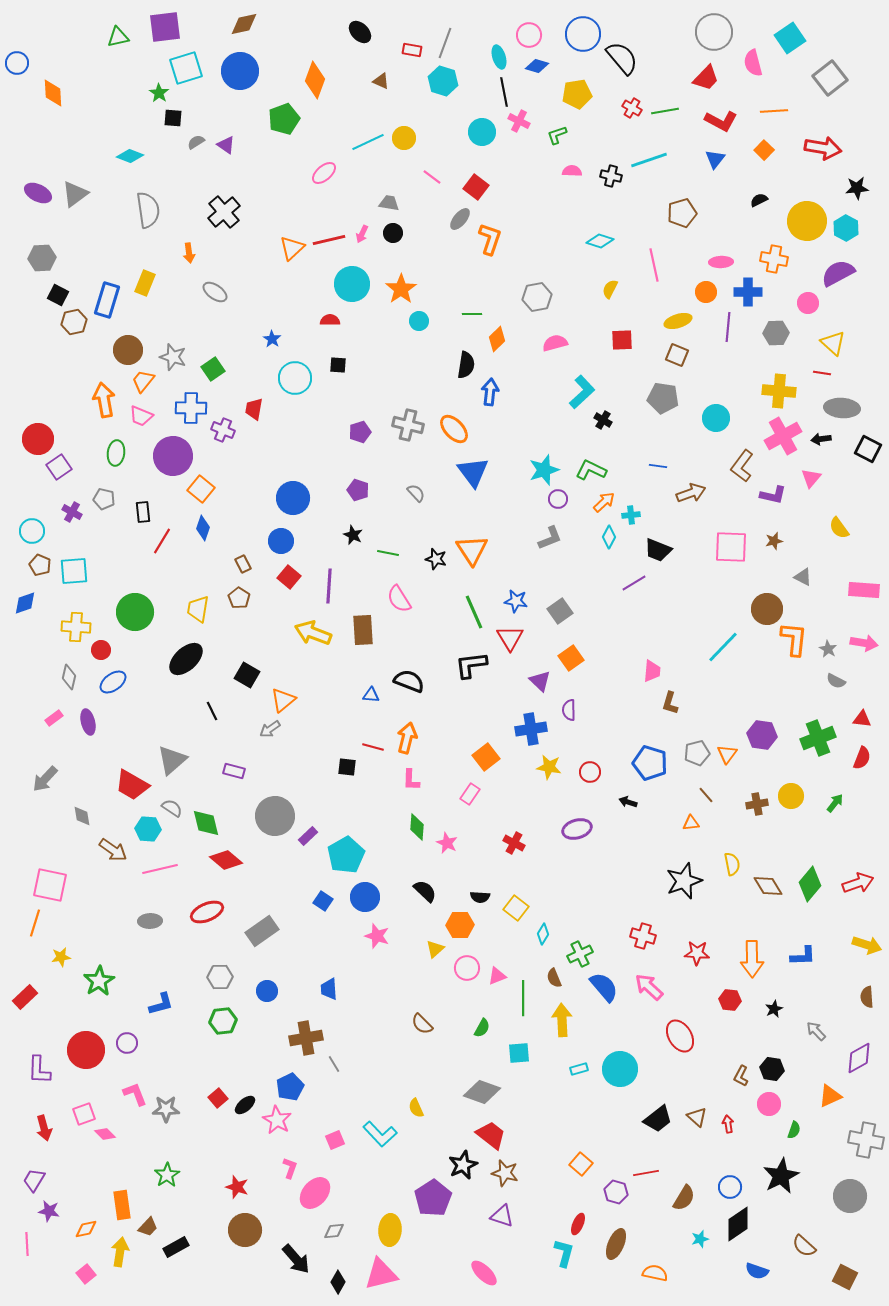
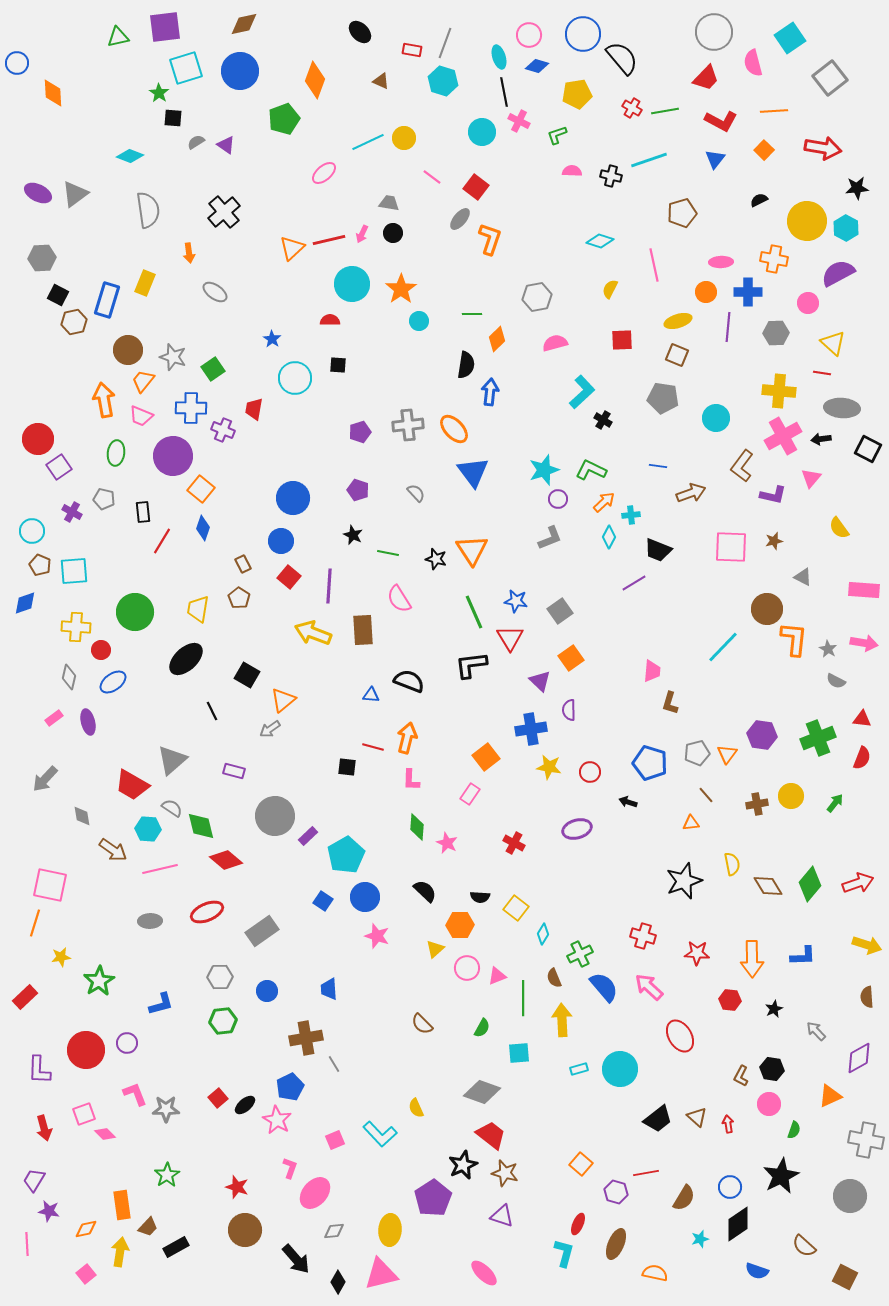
gray cross at (408, 425): rotated 20 degrees counterclockwise
green diamond at (206, 823): moved 5 px left, 3 px down
